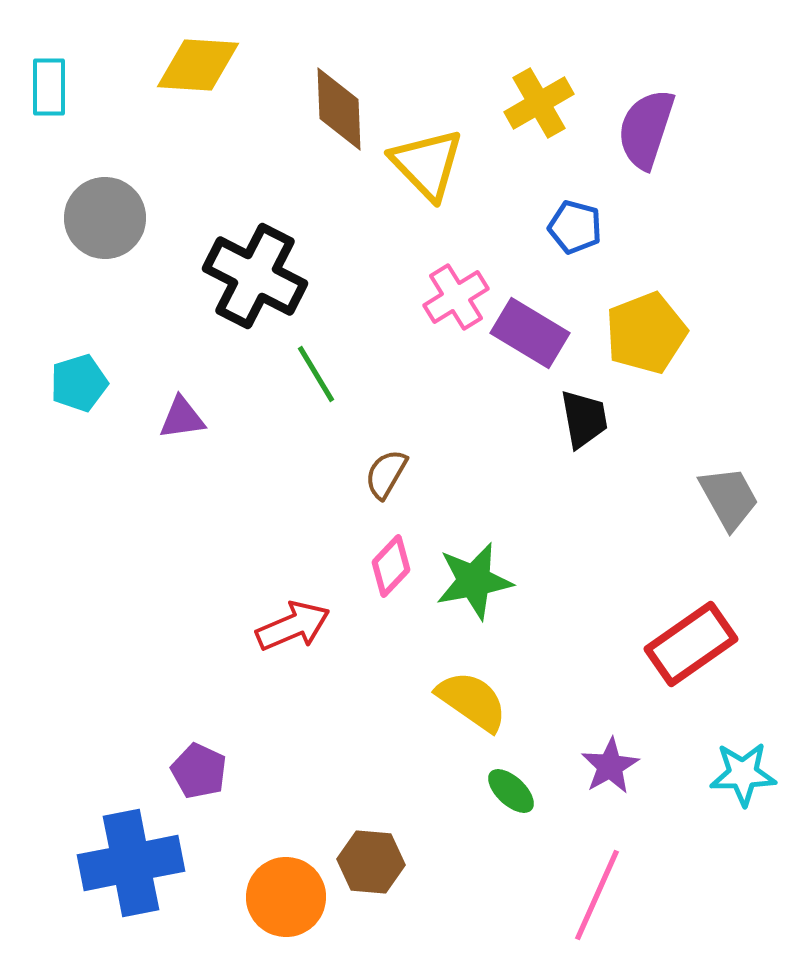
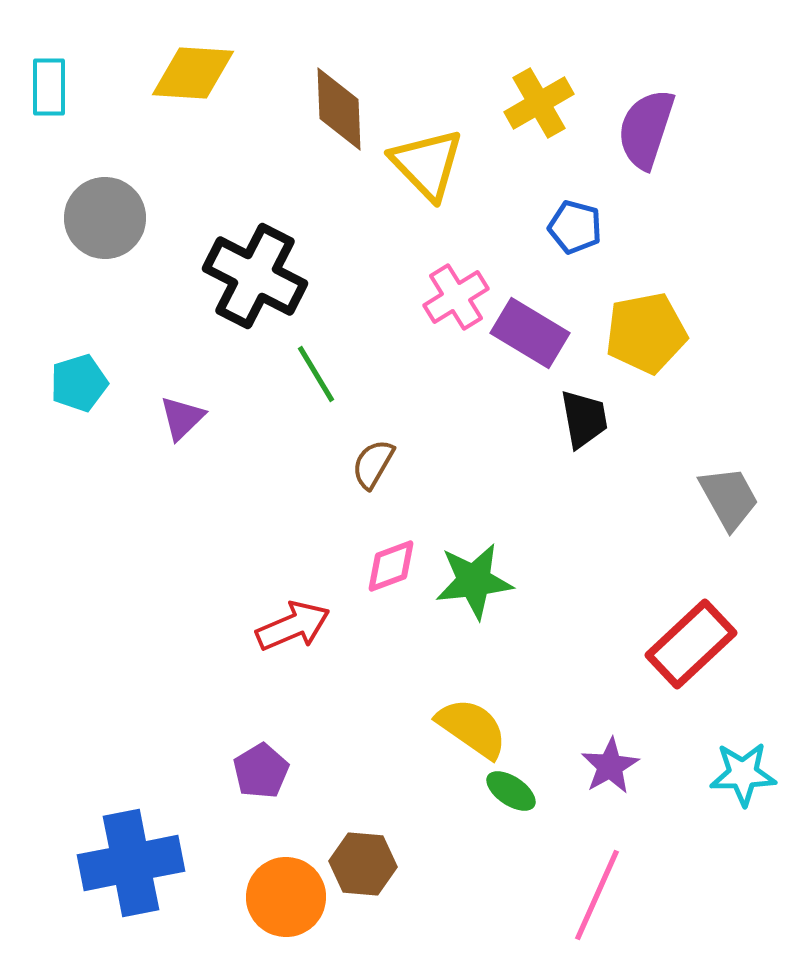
yellow diamond: moved 5 px left, 8 px down
yellow pentagon: rotated 10 degrees clockwise
purple triangle: rotated 36 degrees counterclockwise
brown semicircle: moved 13 px left, 10 px up
pink diamond: rotated 26 degrees clockwise
green star: rotated 4 degrees clockwise
red rectangle: rotated 8 degrees counterclockwise
yellow semicircle: moved 27 px down
purple pentagon: moved 62 px right; rotated 16 degrees clockwise
green ellipse: rotated 9 degrees counterclockwise
brown hexagon: moved 8 px left, 2 px down
